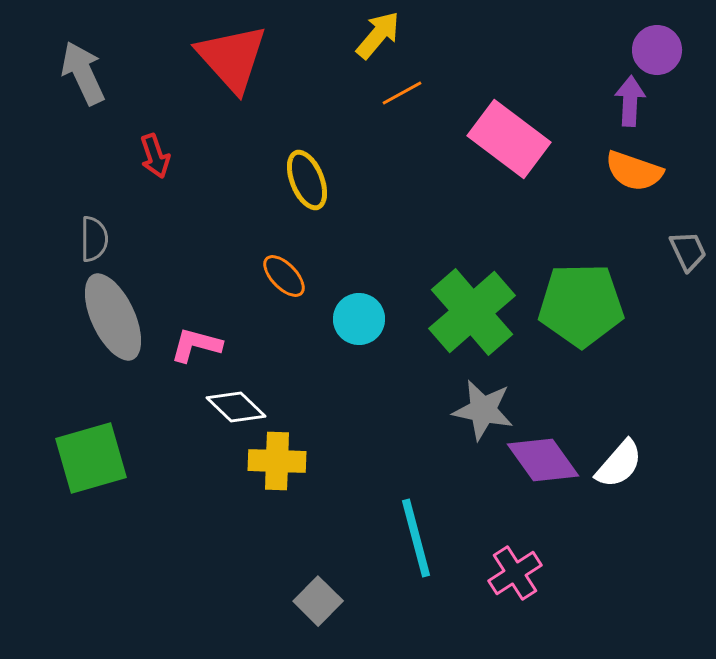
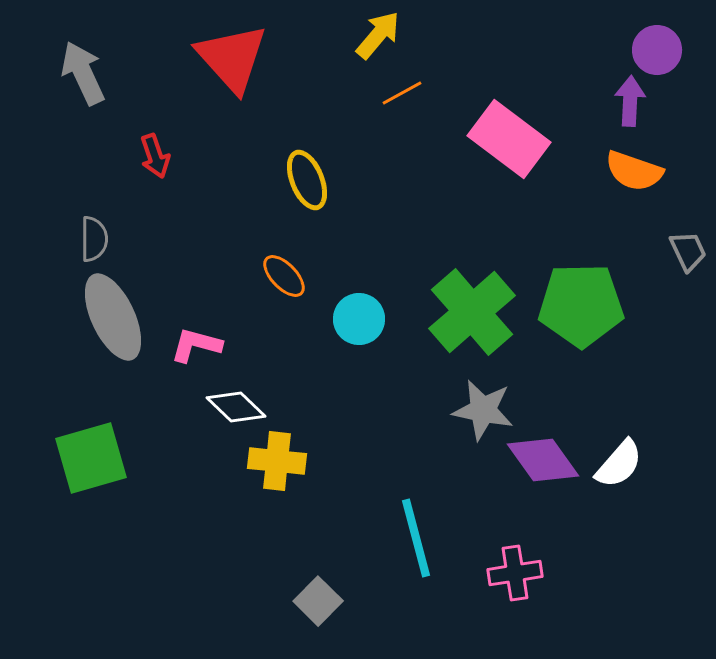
yellow cross: rotated 4 degrees clockwise
pink cross: rotated 24 degrees clockwise
